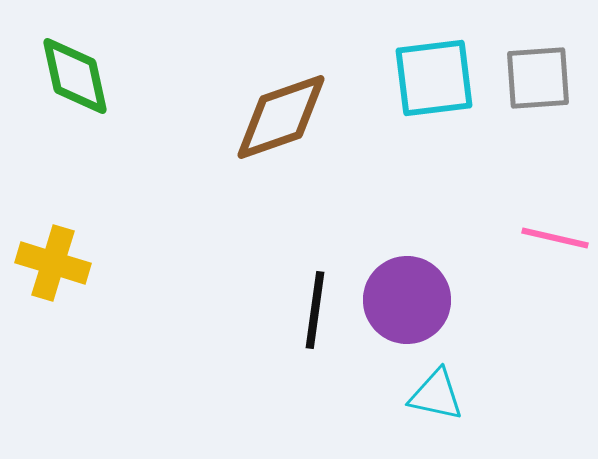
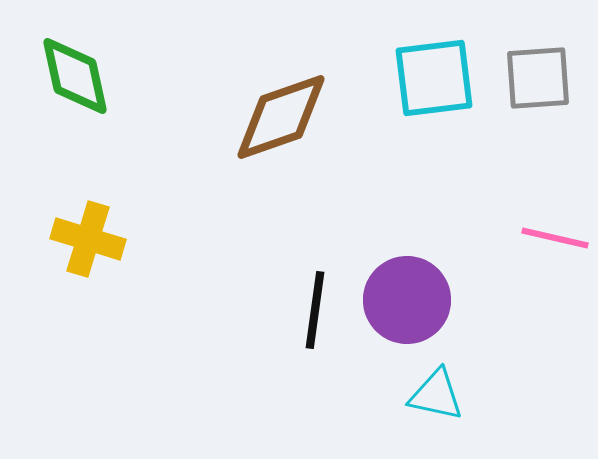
yellow cross: moved 35 px right, 24 px up
